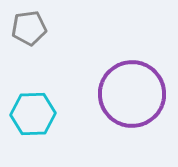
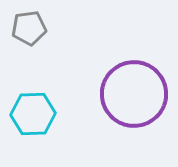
purple circle: moved 2 px right
